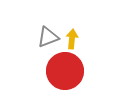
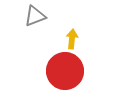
gray triangle: moved 13 px left, 21 px up
